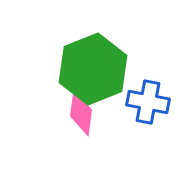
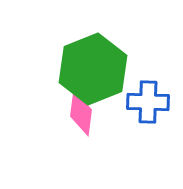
blue cross: rotated 9 degrees counterclockwise
